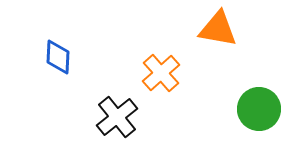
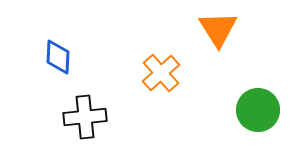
orange triangle: rotated 48 degrees clockwise
green circle: moved 1 px left, 1 px down
black cross: moved 32 px left; rotated 33 degrees clockwise
